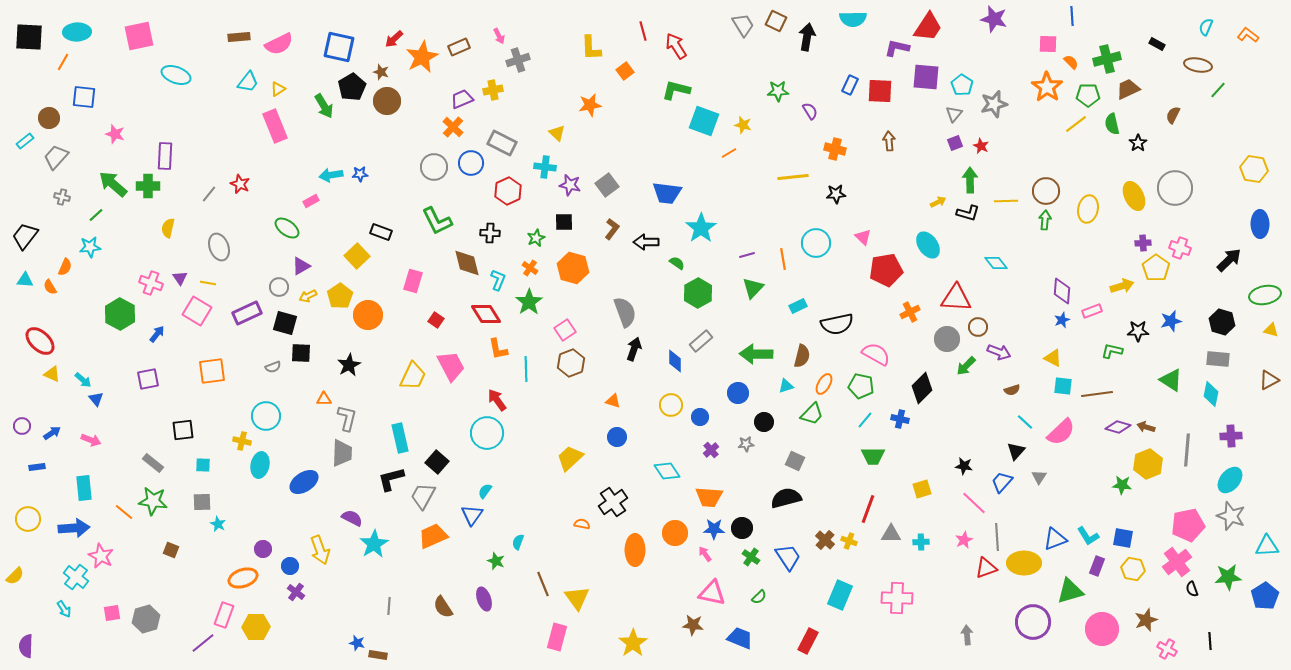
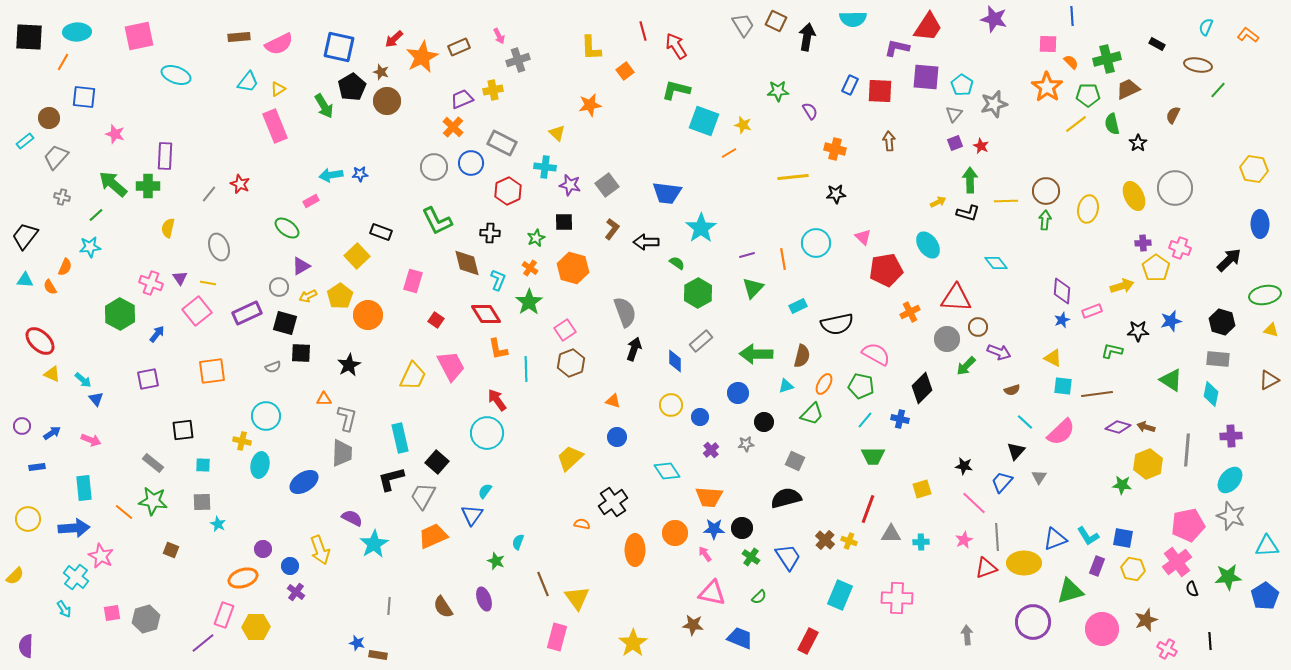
pink square at (197, 311): rotated 20 degrees clockwise
